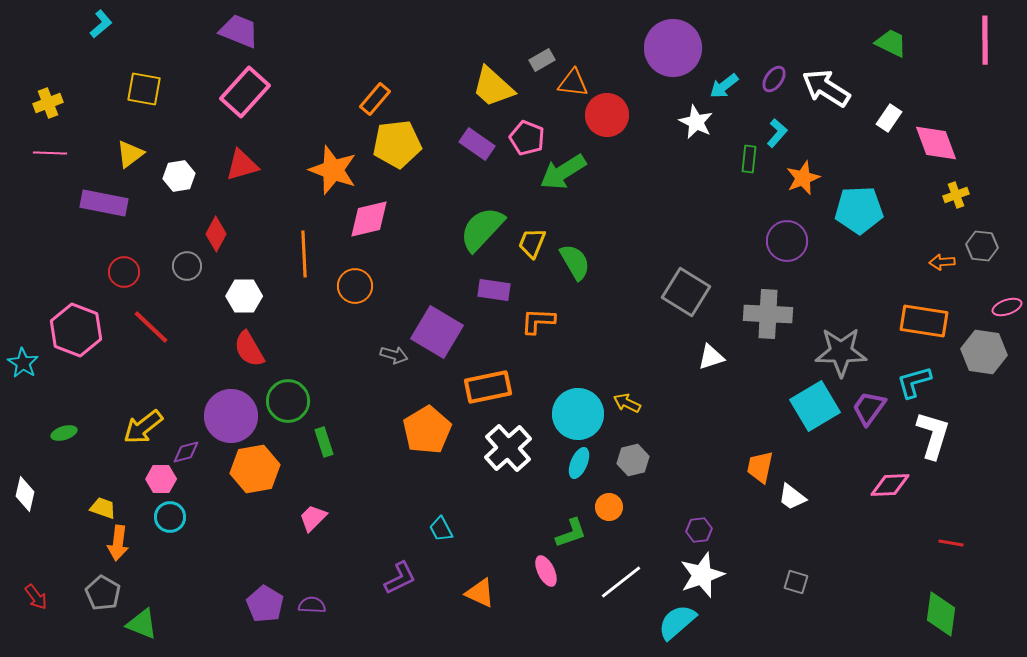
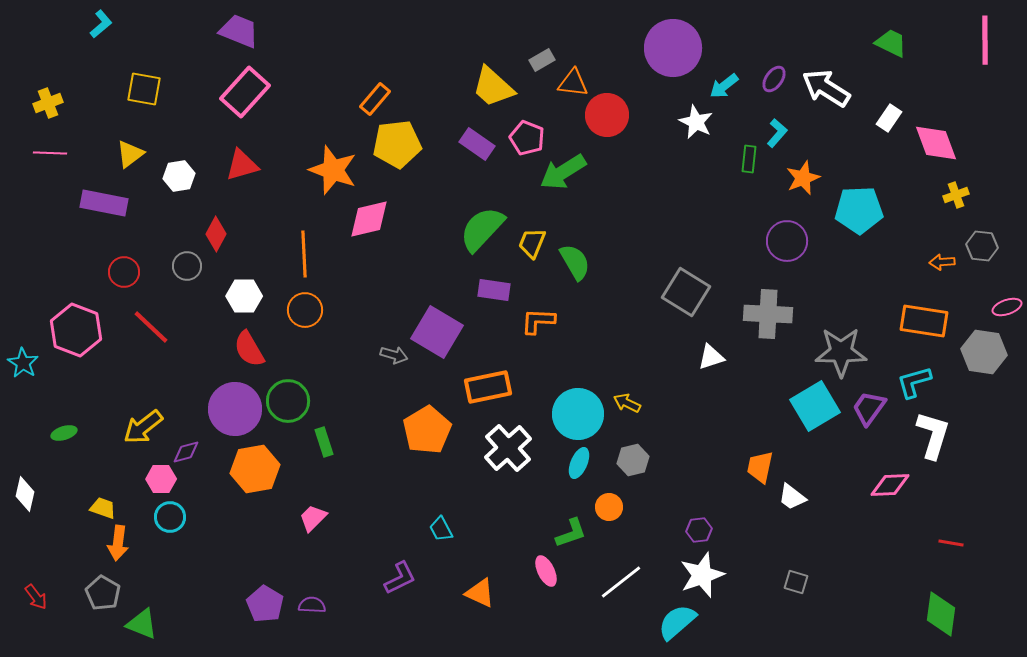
orange circle at (355, 286): moved 50 px left, 24 px down
purple circle at (231, 416): moved 4 px right, 7 px up
